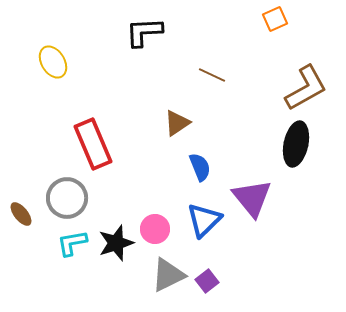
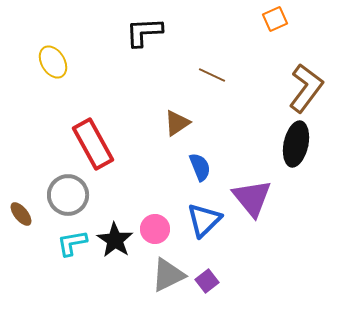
brown L-shape: rotated 24 degrees counterclockwise
red rectangle: rotated 6 degrees counterclockwise
gray circle: moved 1 px right, 3 px up
black star: moved 1 px left, 3 px up; rotated 21 degrees counterclockwise
